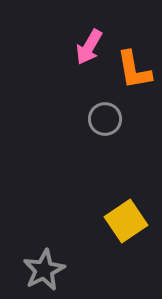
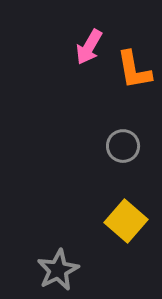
gray circle: moved 18 px right, 27 px down
yellow square: rotated 15 degrees counterclockwise
gray star: moved 14 px right
